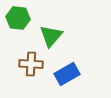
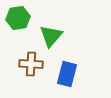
green hexagon: rotated 15 degrees counterclockwise
blue rectangle: rotated 45 degrees counterclockwise
